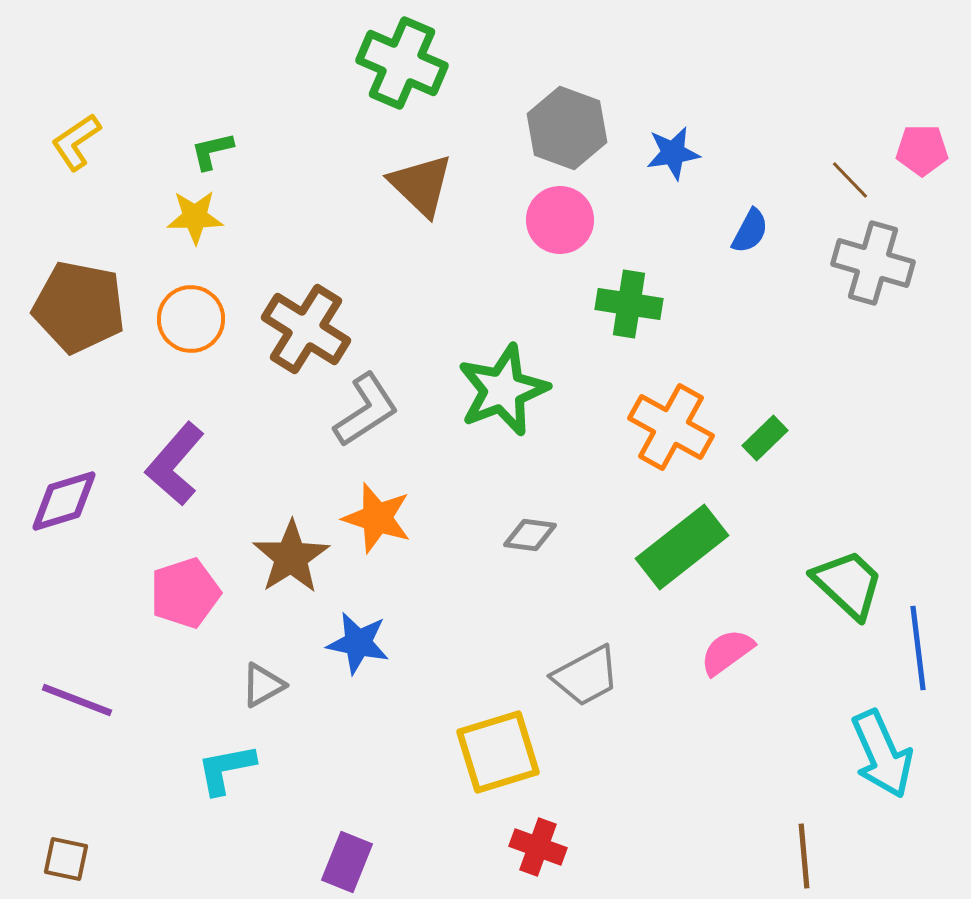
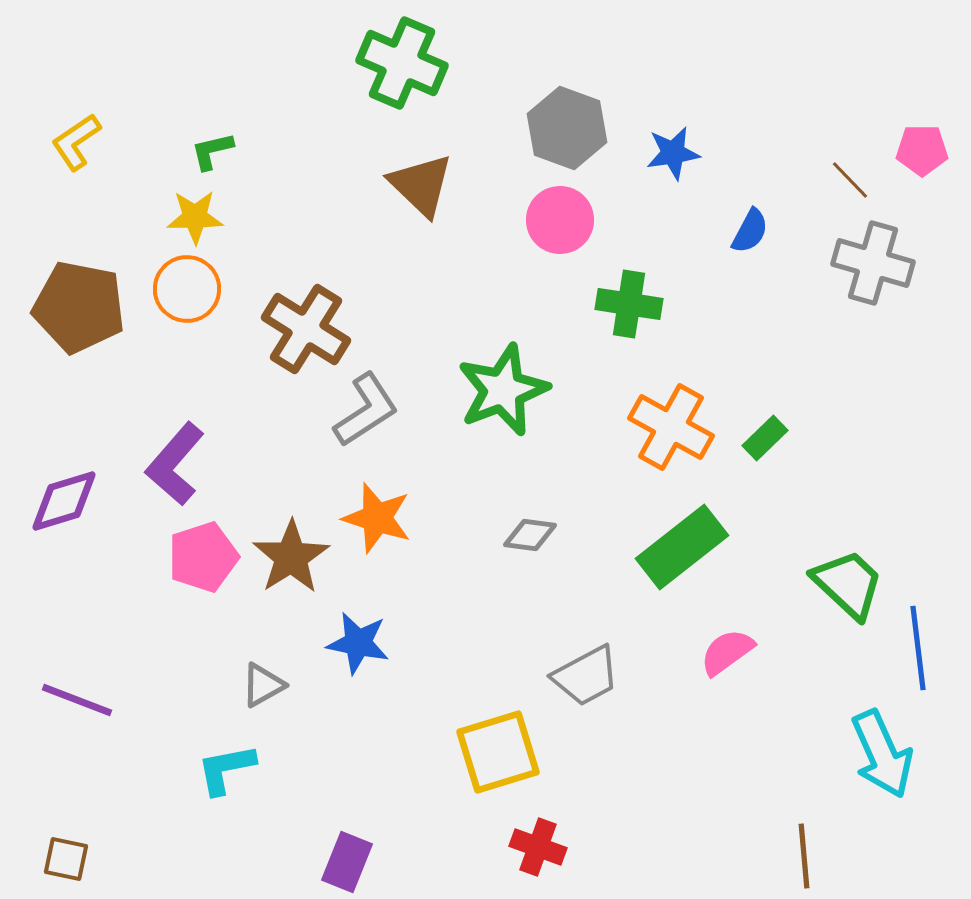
orange circle at (191, 319): moved 4 px left, 30 px up
pink pentagon at (185, 593): moved 18 px right, 36 px up
